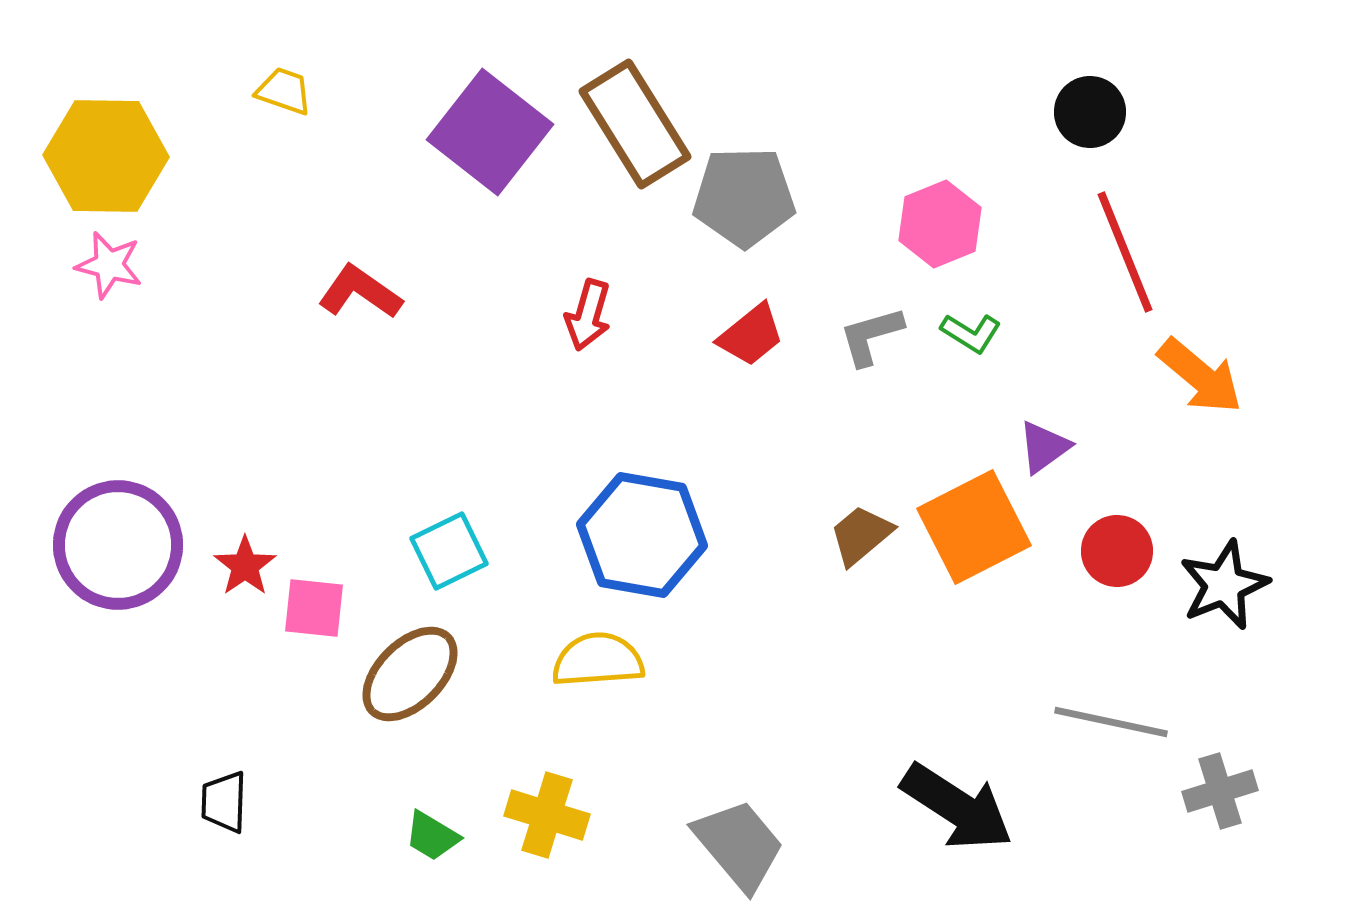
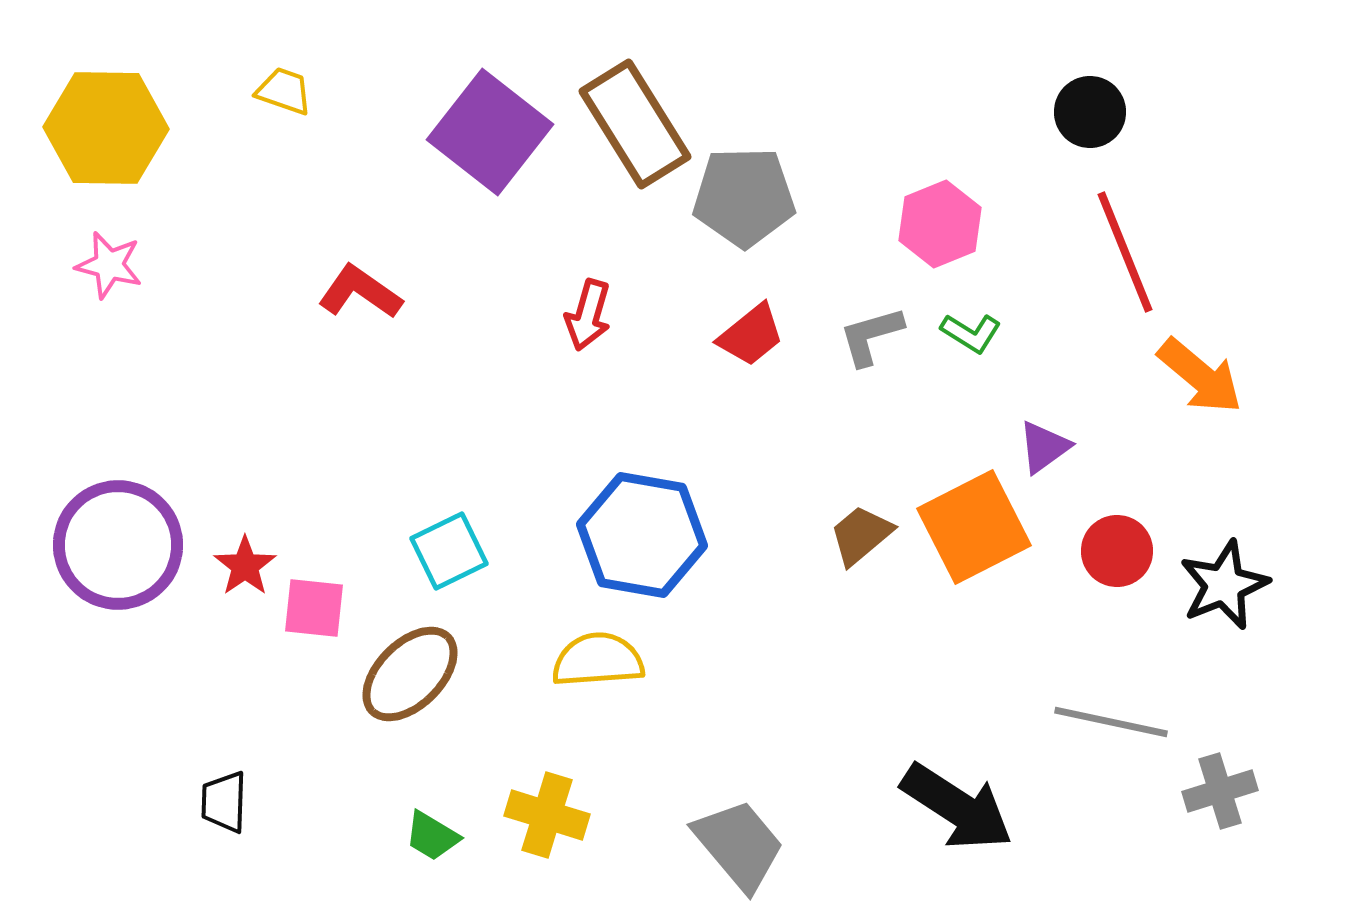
yellow hexagon: moved 28 px up
